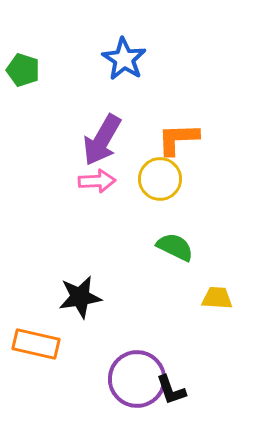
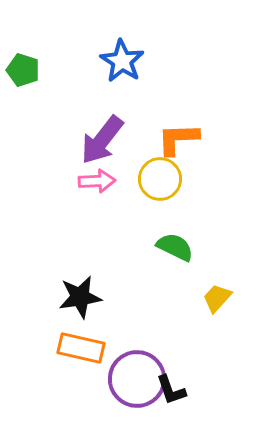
blue star: moved 2 px left, 2 px down
purple arrow: rotated 8 degrees clockwise
yellow trapezoid: rotated 52 degrees counterclockwise
orange rectangle: moved 45 px right, 4 px down
